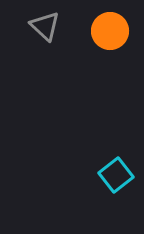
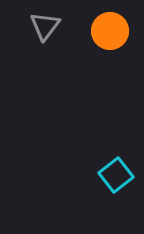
gray triangle: rotated 24 degrees clockwise
